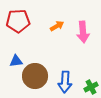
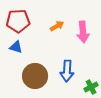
blue triangle: moved 14 px up; rotated 24 degrees clockwise
blue arrow: moved 2 px right, 11 px up
